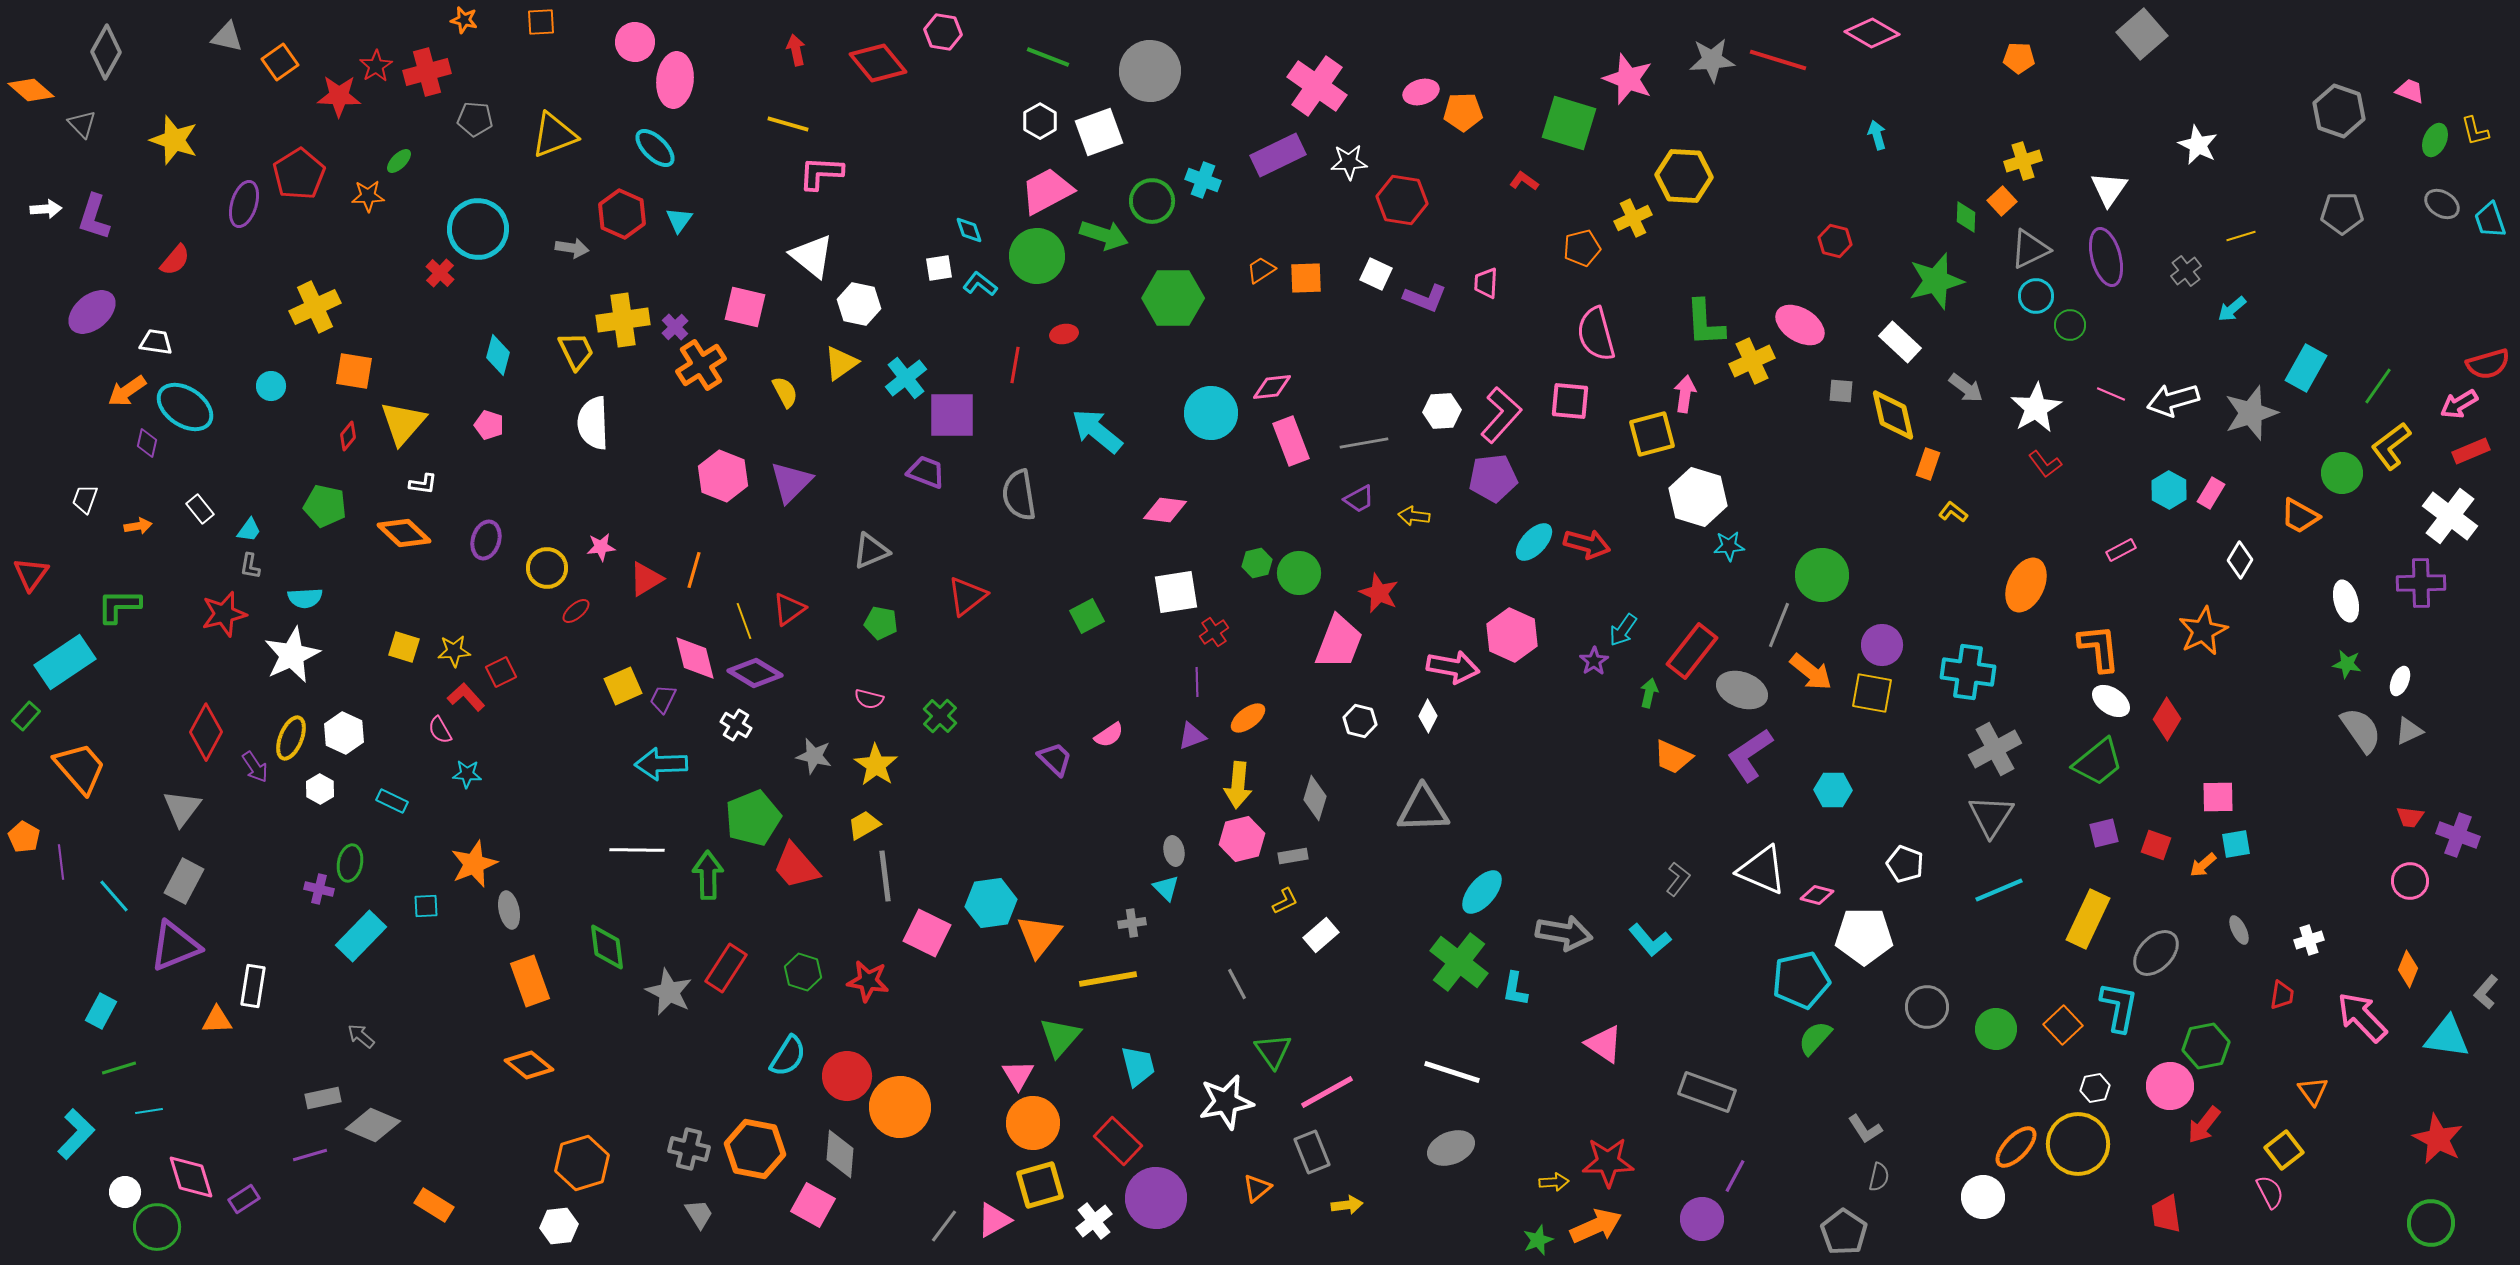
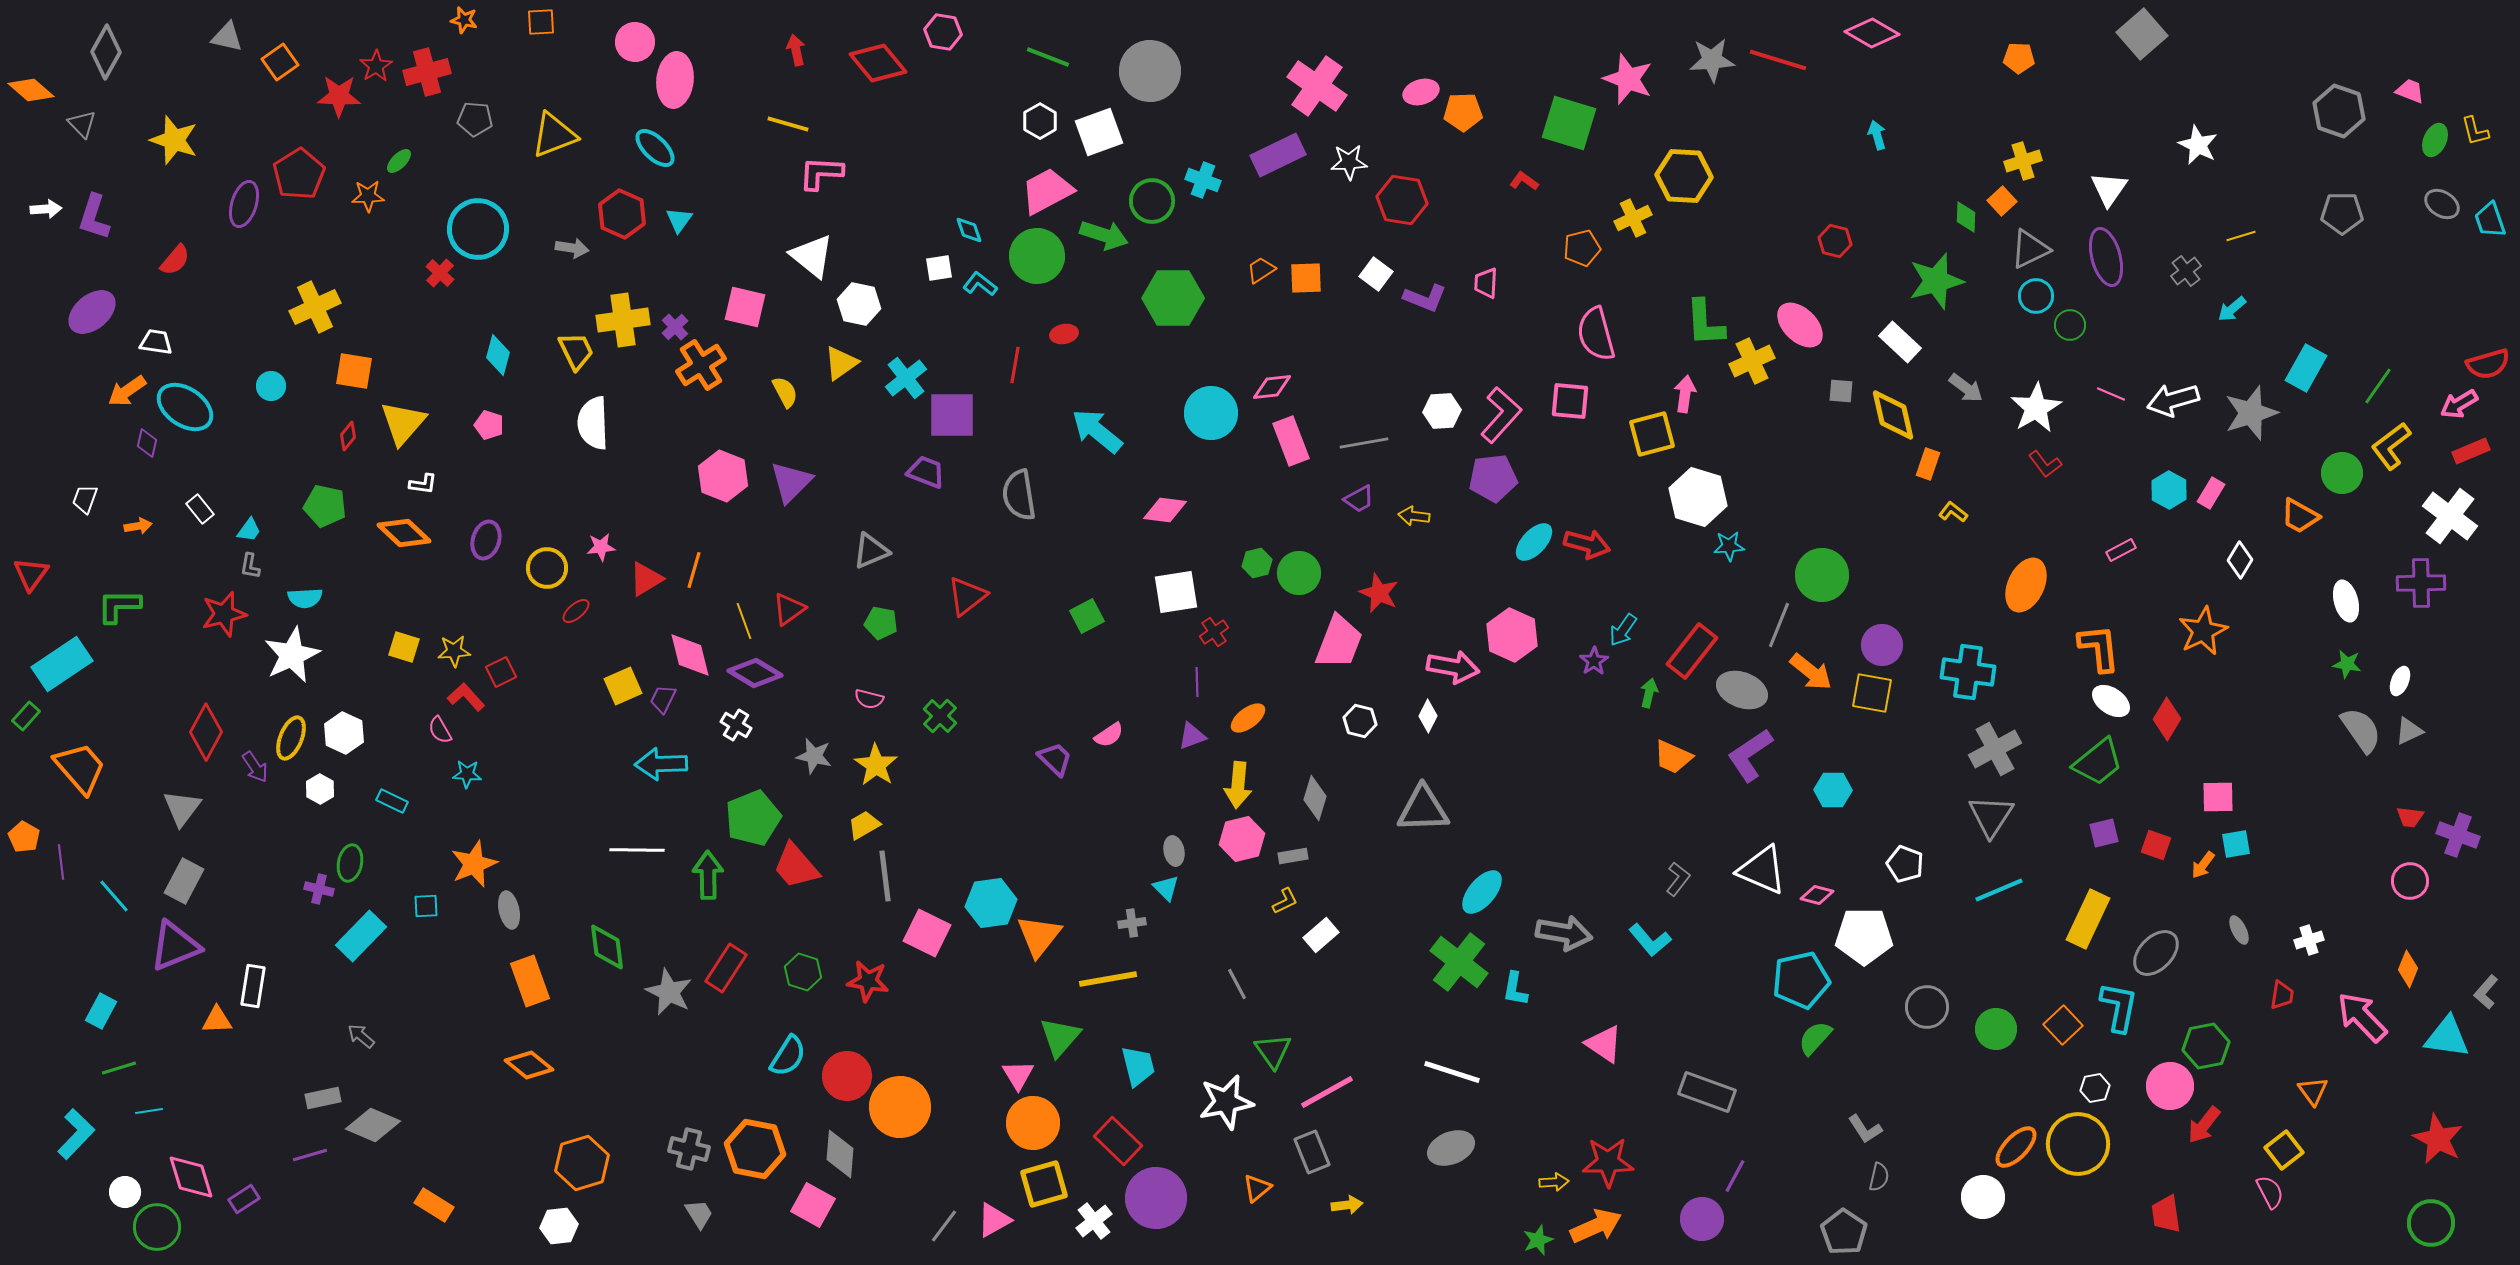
white square at (1376, 274): rotated 12 degrees clockwise
pink ellipse at (1800, 325): rotated 12 degrees clockwise
pink diamond at (695, 658): moved 5 px left, 3 px up
cyan rectangle at (65, 662): moved 3 px left, 2 px down
orange arrow at (2203, 865): rotated 12 degrees counterclockwise
yellow square at (1040, 1185): moved 4 px right, 1 px up
